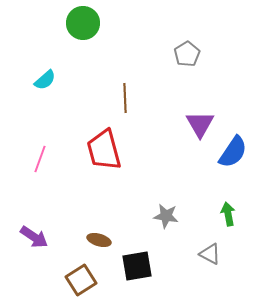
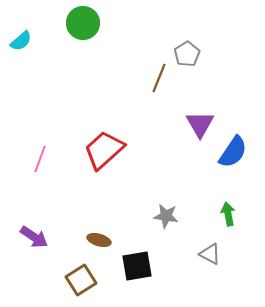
cyan semicircle: moved 24 px left, 39 px up
brown line: moved 34 px right, 20 px up; rotated 24 degrees clockwise
red trapezoid: rotated 63 degrees clockwise
